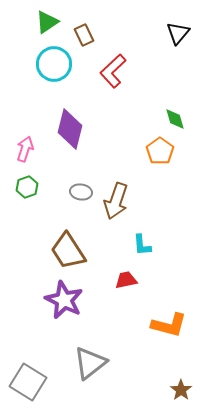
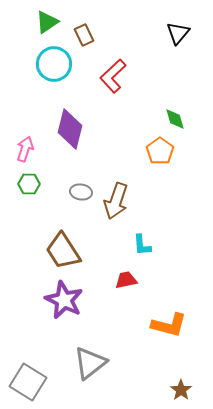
red L-shape: moved 5 px down
green hexagon: moved 2 px right, 3 px up; rotated 20 degrees clockwise
brown trapezoid: moved 5 px left
